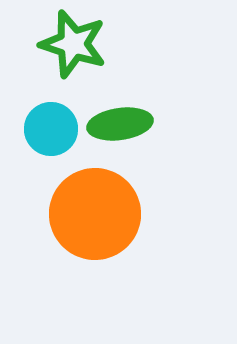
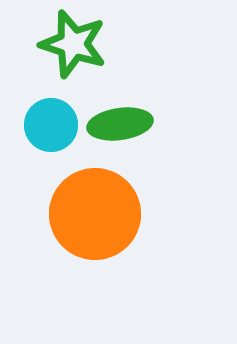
cyan circle: moved 4 px up
